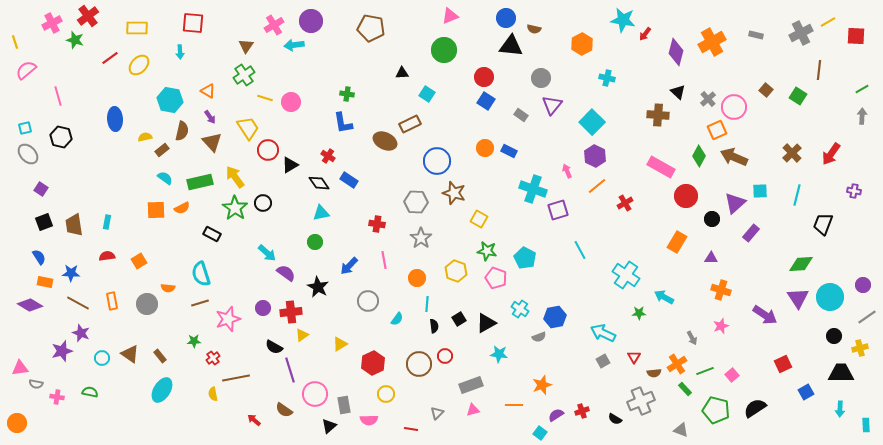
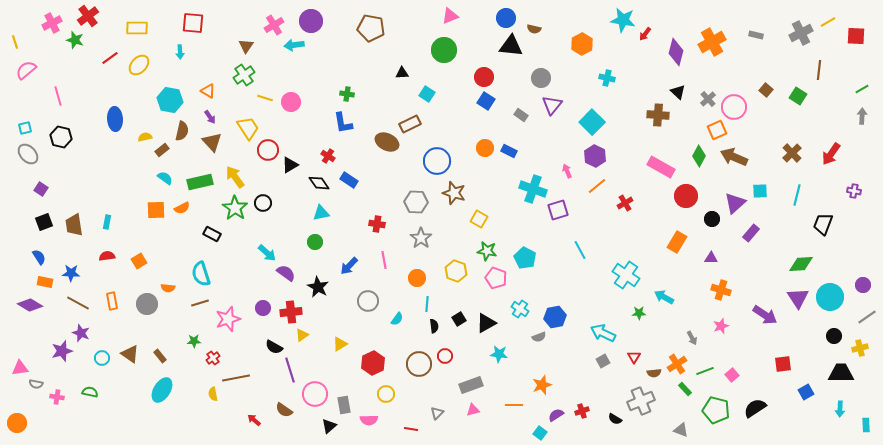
brown ellipse at (385, 141): moved 2 px right, 1 px down
red square at (783, 364): rotated 18 degrees clockwise
